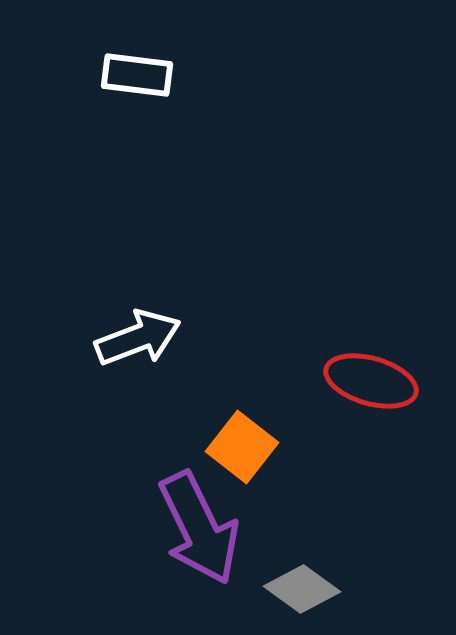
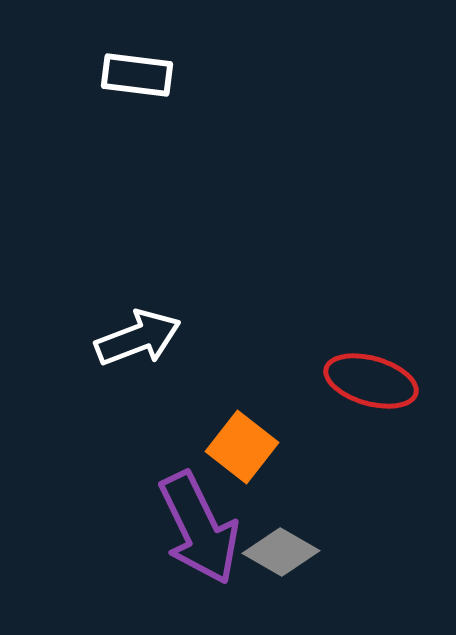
gray diamond: moved 21 px left, 37 px up; rotated 6 degrees counterclockwise
